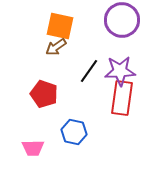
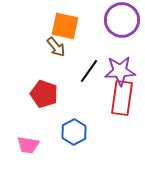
orange square: moved 5 px right
brown arrow: rotated 95 degrees counterclockwise
blue hexagon: rotated 20 degrees clockwise
pink trapezoid: moved 5 px left, 3 px up; rotated 10 degrees clockwise
